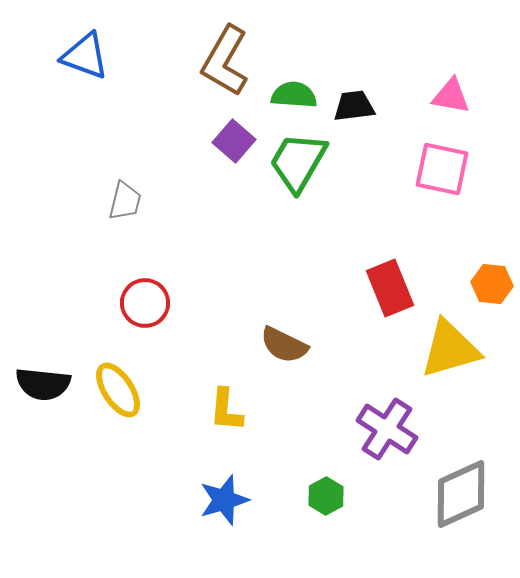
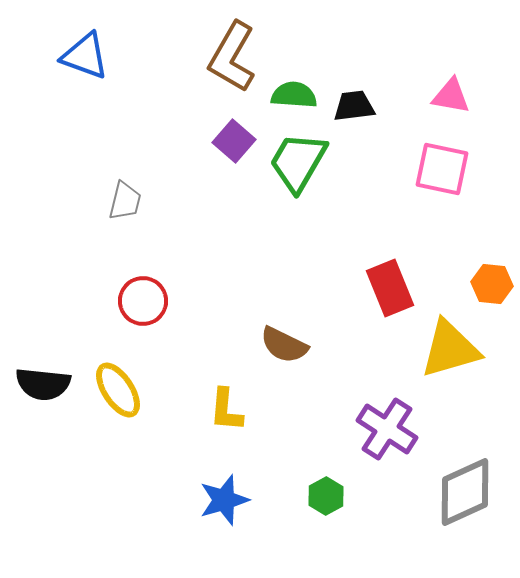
brown L-shape: moved 7 px right, 4 px up
red circle: moved 2 px left, 2 px up
gray diamond: moved 4 px right, 2 px up
